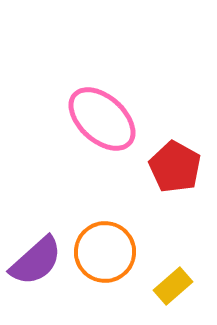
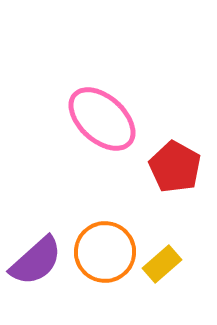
yellow rectangle: moved 11 px left, 22 px up
